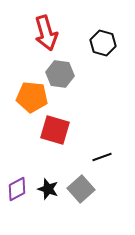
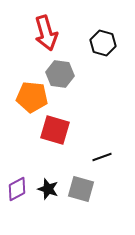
gray square: rotated 32 degrees counterclockwise
